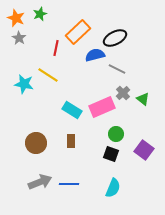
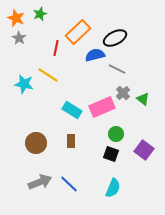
blue line: rotated 42 degrees clockwise
